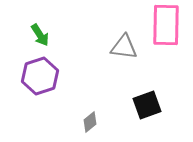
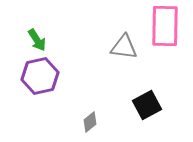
pink rectangle: moved 1 px left, 1 px down
green arrow: moved 3 px left, 5 px down
purple hexagon: rotated 6 degrees clockwise
black square: rotated 8 degrees counterclockwise
